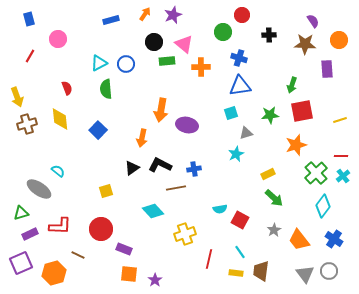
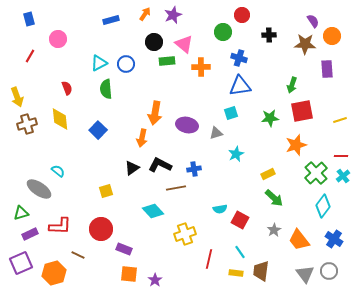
orange circle at (339, 40): moved 7 px left, 4 px up
orange arrow at (161, 110): moved 6 px left, 3 px down
green star at (270, 115): moved 3 px down
gray triangle at (246, 133): moved 30 px left
